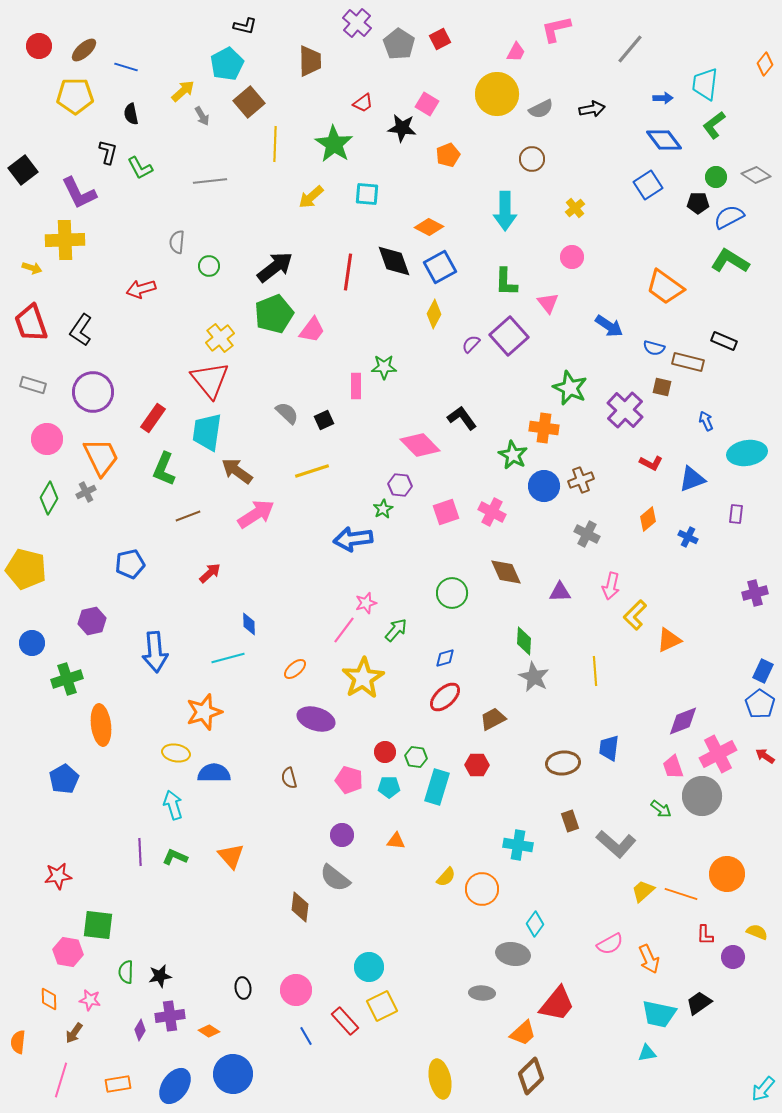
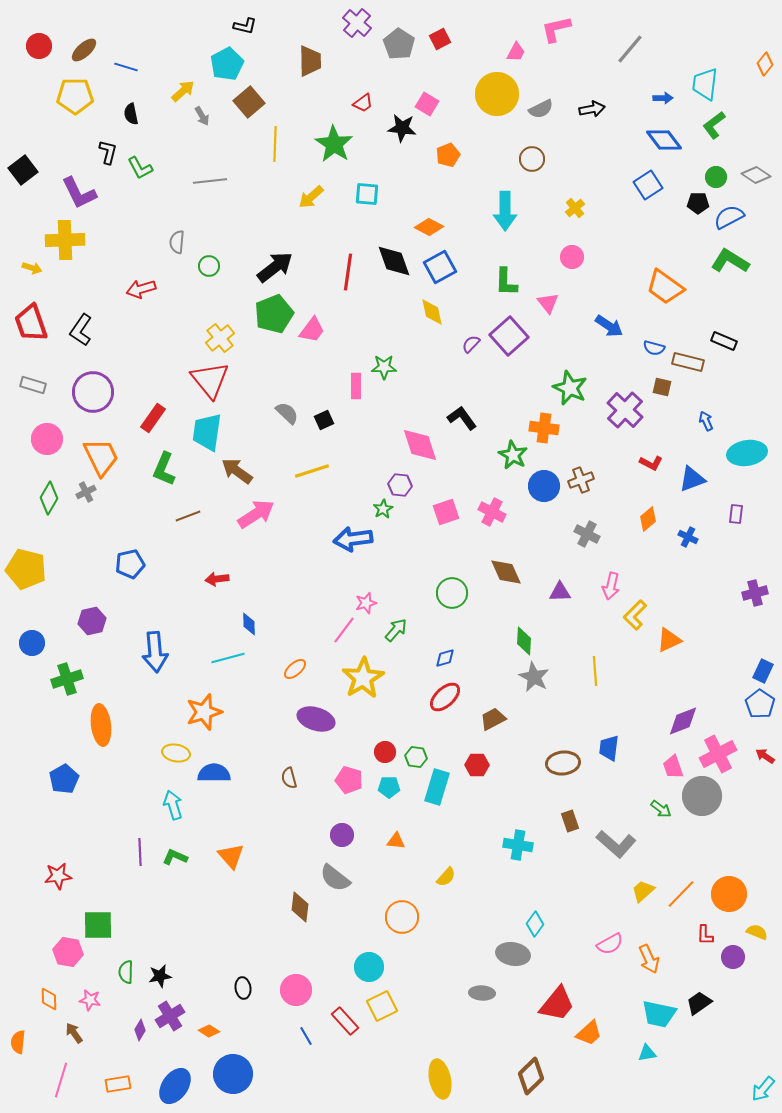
yellow diamond at (434, 314): moved 2 px left, 2 px up; rotated 40 degrees counterclockwise
pink diamond at (420, 445): rotated 27 degrees clockwise
red arrow at (210, 573): moved 7 px right, 6 px down; rotated 145 degrees counterclockwise
orange circle at (727, 874): moved 2 px right, 20 px down
orange circle at (482, 889): moved 80 px left, 28 px down
orange line at (681, 894): rotated 64 degrees counterclockwise
green square at (98, 925): rotated 8 degrees counterclockwise
purple cross at (170, 1016): rotated 24 degrees counterclockwise
brown arrow at (74, 1033): rotated 110 degrees clockwise
orange trapezoid at (523, 1033): moved 66 px right
